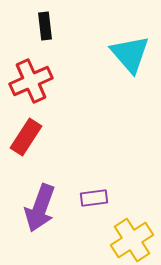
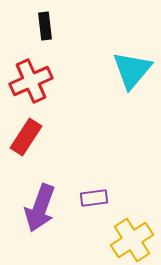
cyan triangle: moved 2 px right, 16 px down; rotated 21 degrees clockwise
